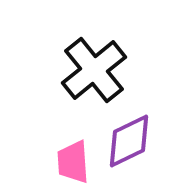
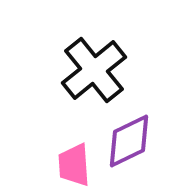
pink trapezoid: moved 1 px right, 3 px down
